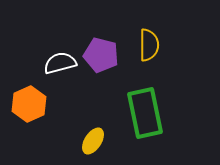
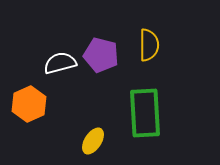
green rectangle: rotated 9 degrees clockwise
